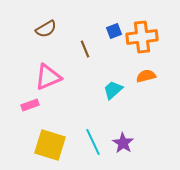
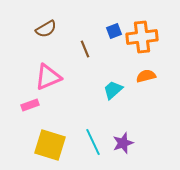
purple star: rotated 20 degrees clockwise
